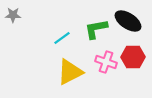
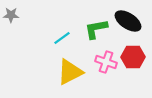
gray star: moved 2 px left
